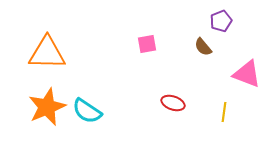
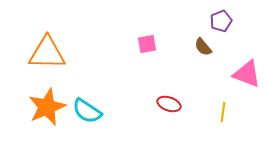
red ellipse: moved 4 px left, 1 px down
yellow line: moved 1 px left
